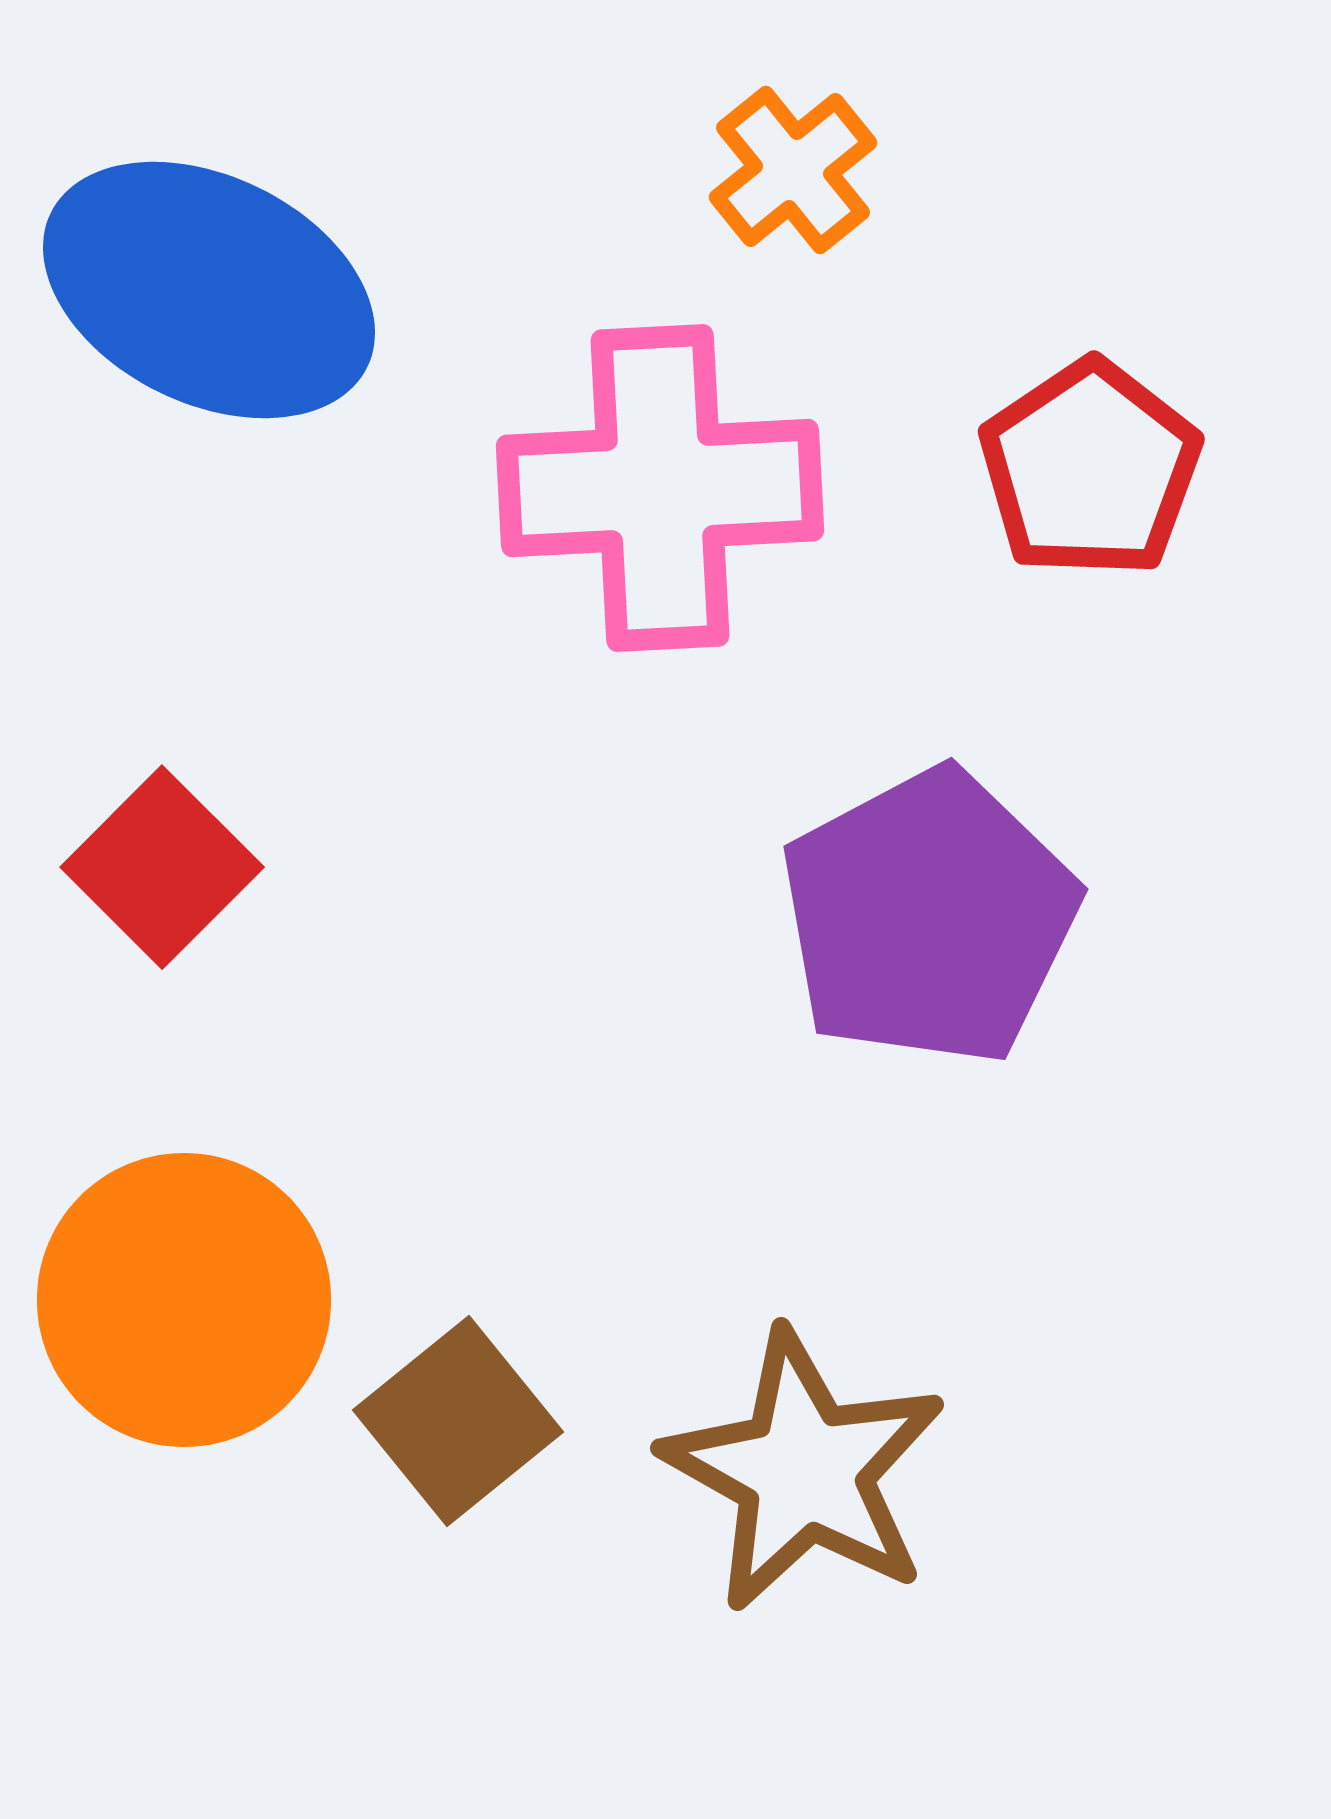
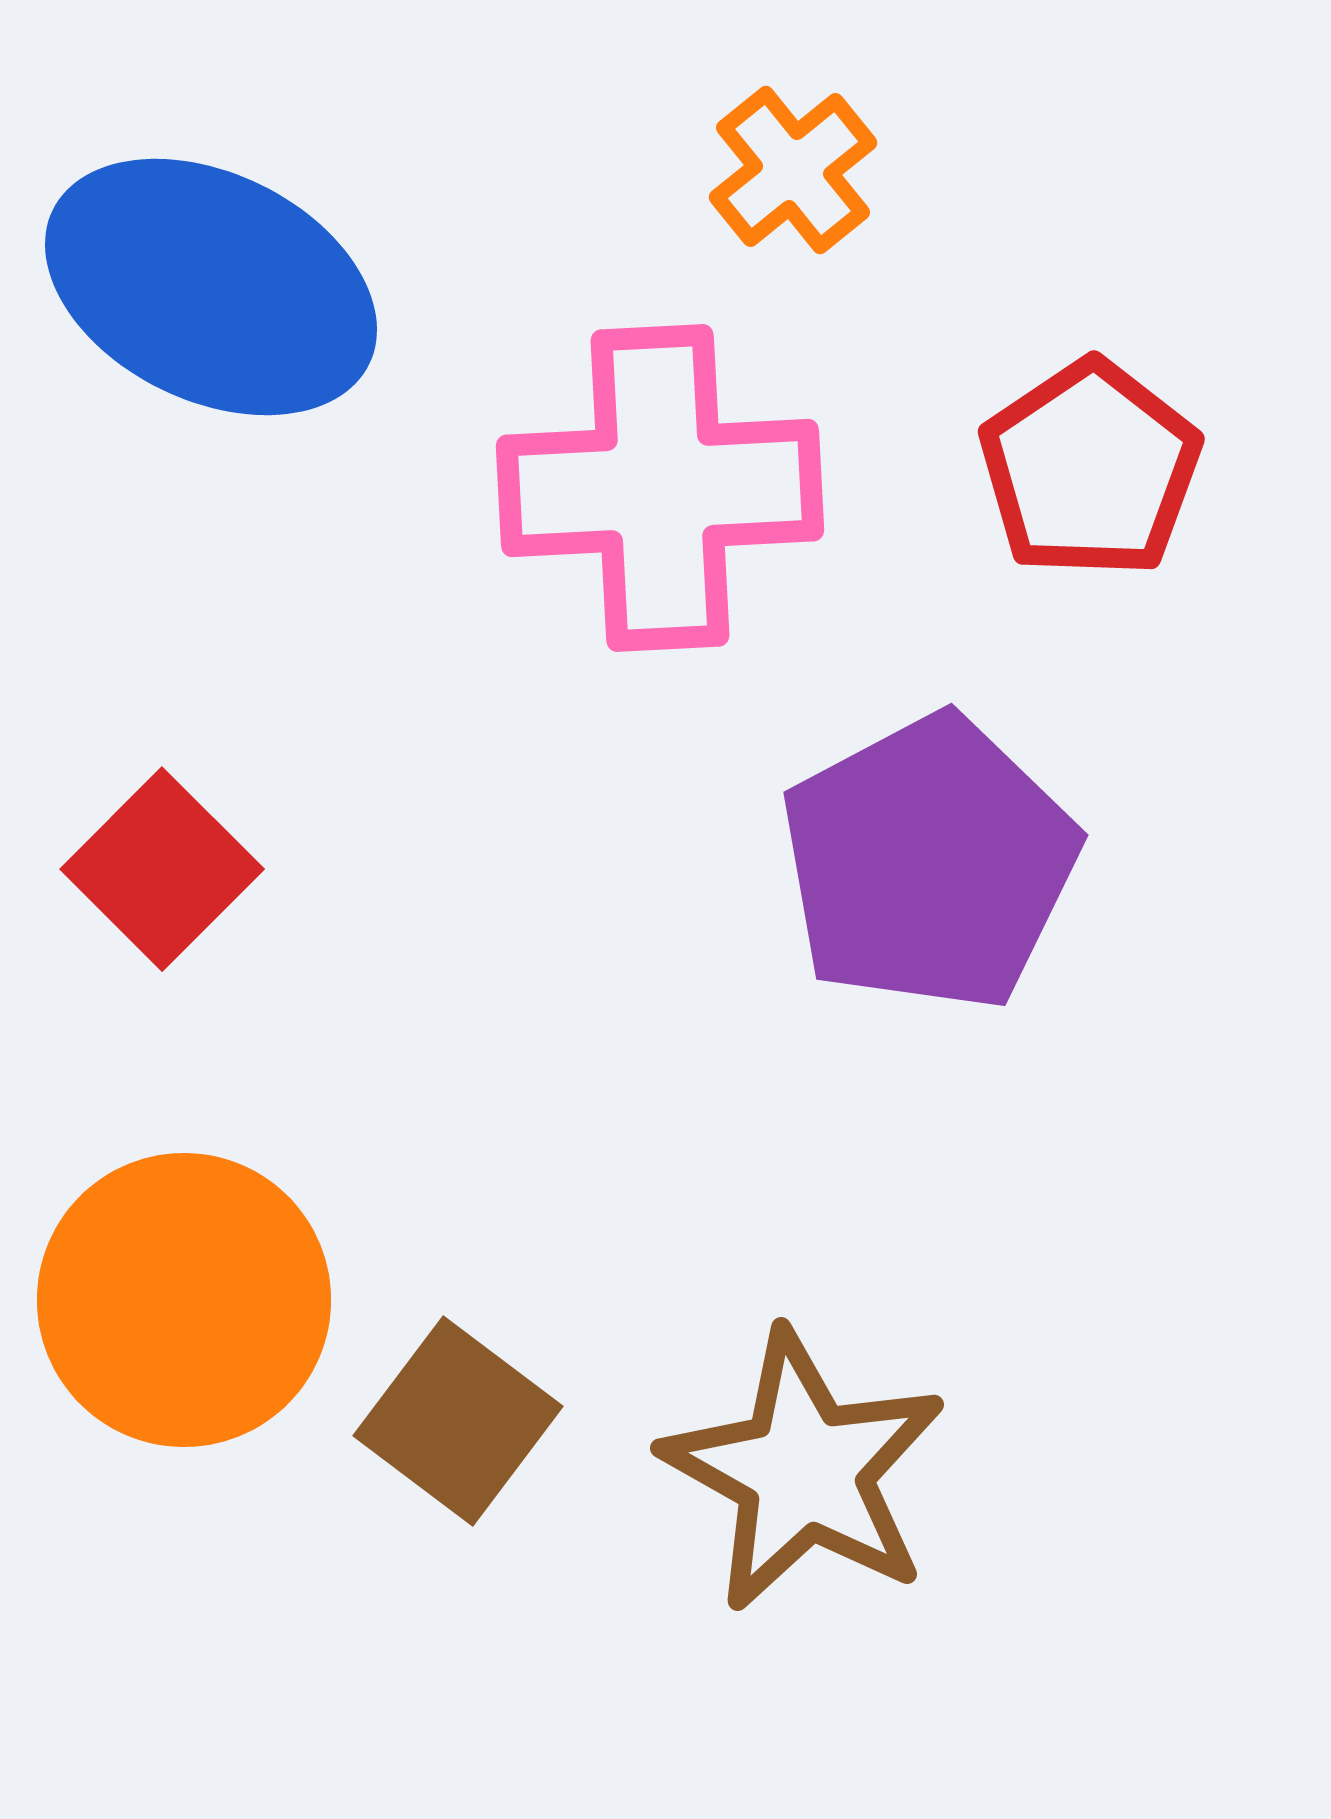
blue ellipse: moved 2 px right, 3 px up
red square: moved 2 px down
purple pentagon: moved 54 px up
brown square: rotated 14 degrees counterclockwise
